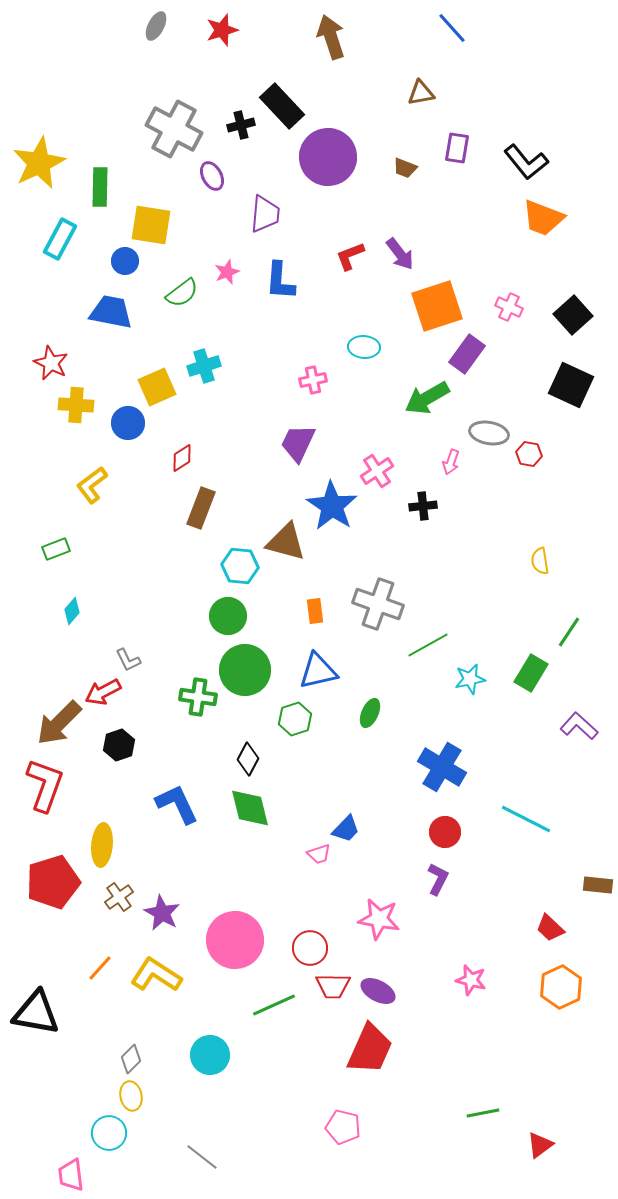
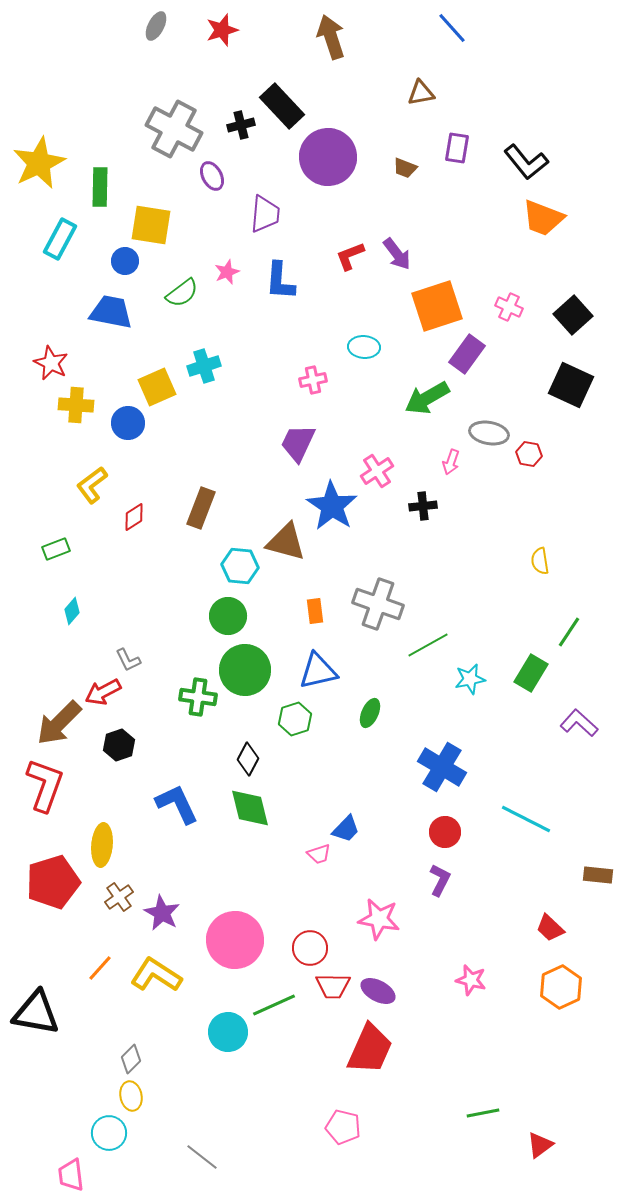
purple arrow at (400, 254): moved 3 px left
red diamond at (182, 458): moved 48 px left, 59 px down
purple L-shape at (579, 726): moved 3 px up
purple L-shape at (438, 879): moved 2 px right, 1 px down
brown rectangle at (598, 885): moved 10 px up
cyan circle at (210, 1055): moved 18 px right, 23 px up
